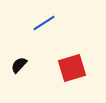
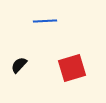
blue line: moved 1 px right, 2 px up; rotated 30 degrees clockwise
